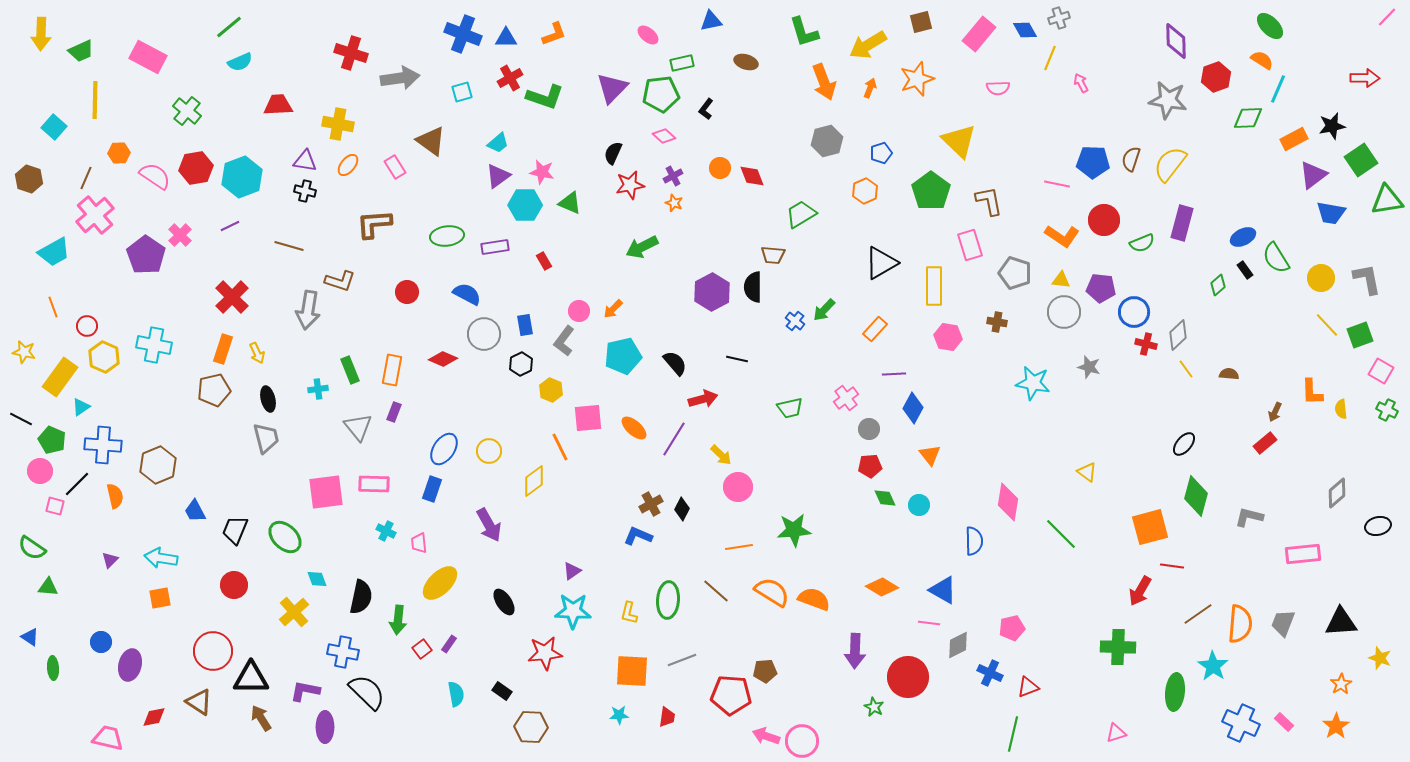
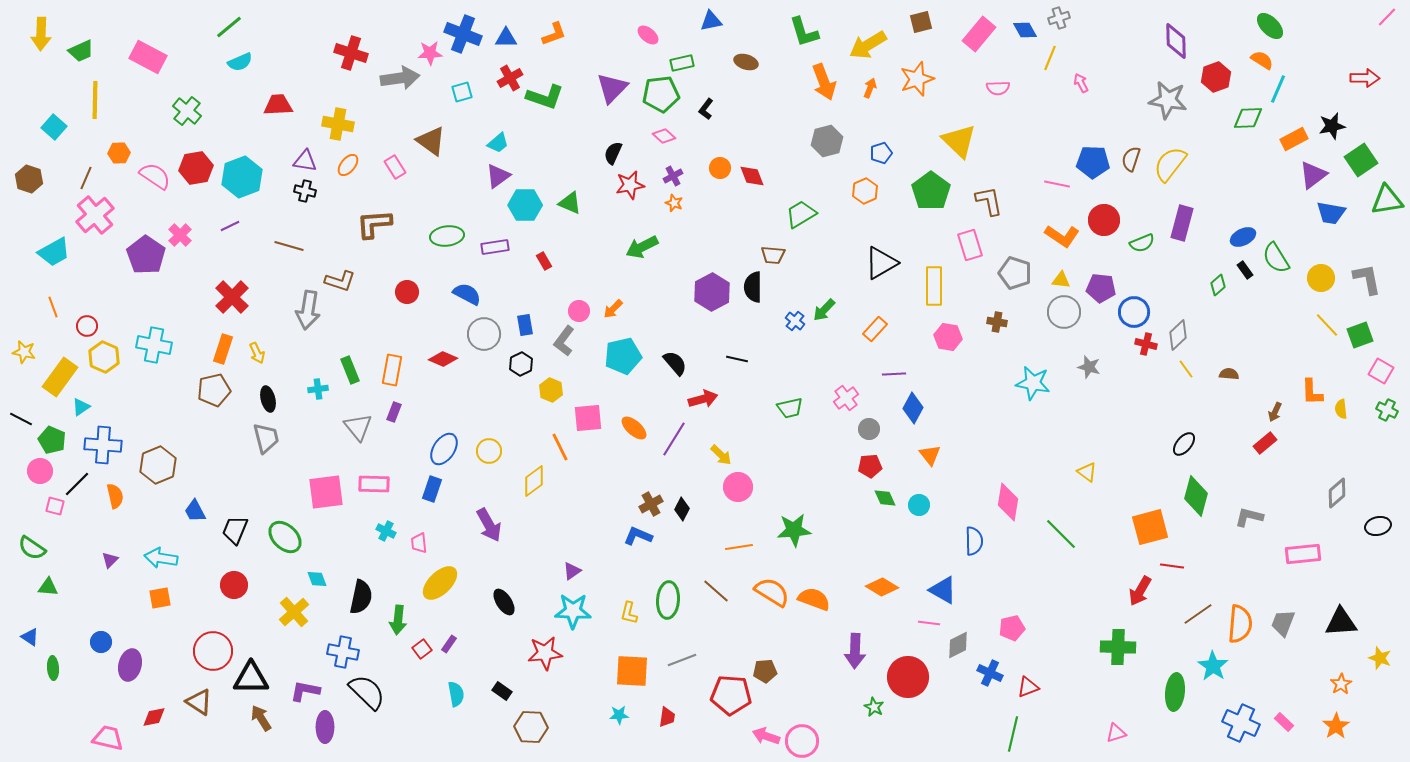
pink star at (542, 172): moved 112 px left, 119 px up; rotated 15 degrees counterclockwise
